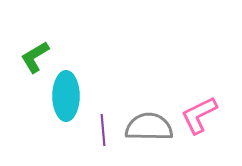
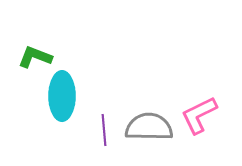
green L-shape: rotated 52 degrees clockwise
cyan ellipse: moved 4 px left
purple line: moved 1 px right
